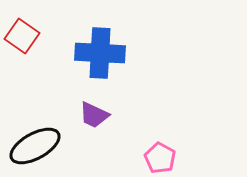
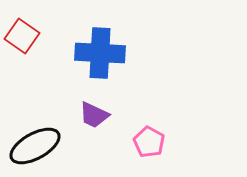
pink pentagon: moved 11 px left, 16 px up
